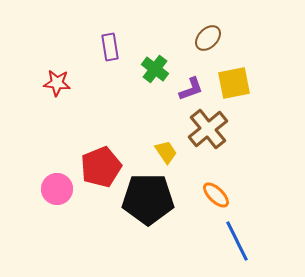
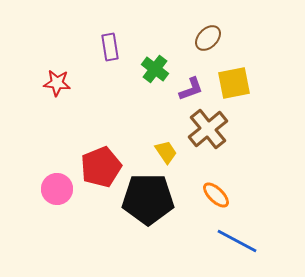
blue line: rotated 36 degrees counterclockwise
